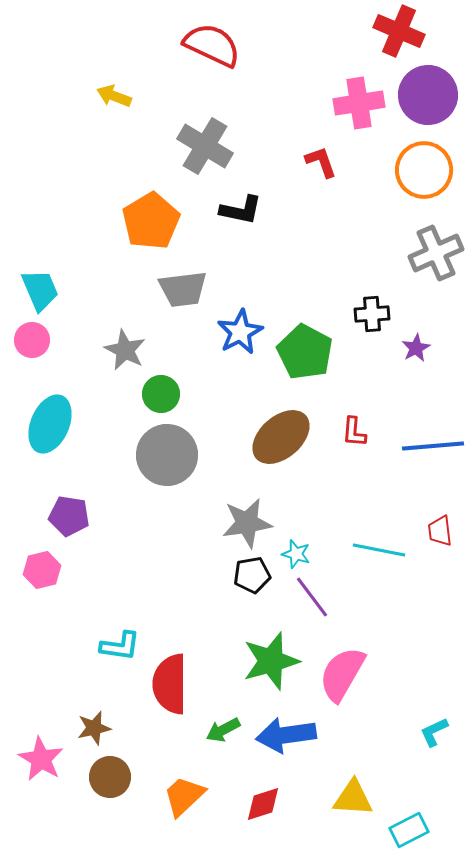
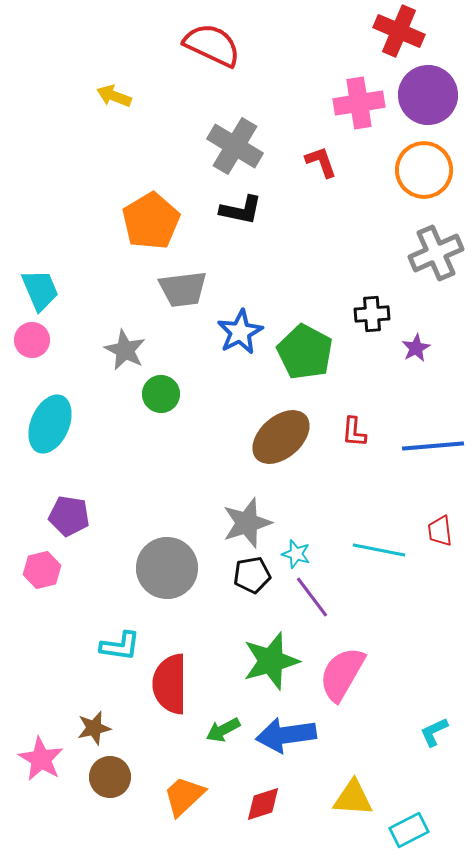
gray cross at (205, 146): moved 30 px right
gray circle at (167, 455): moved 113 px down
gray star at (247, 523): rotated 9 degrees counterclockwise
